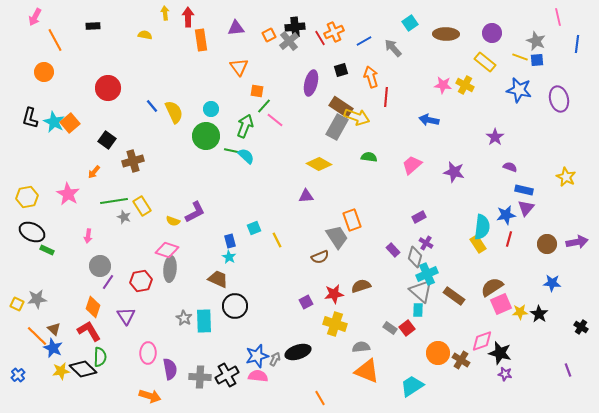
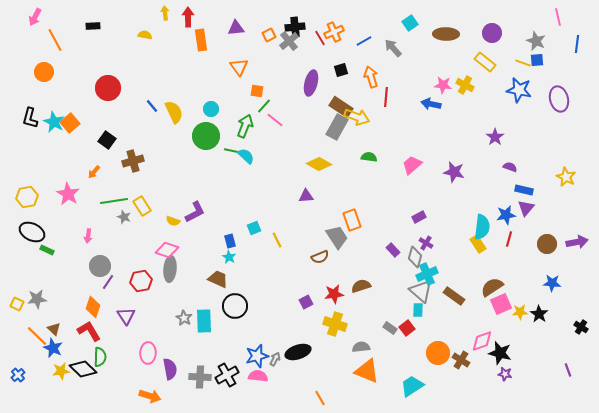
yellow line at (520, 57): moved 3 px right, 6 px down
blue arrow at (429, 120): moved 2 px right, 16 px up
